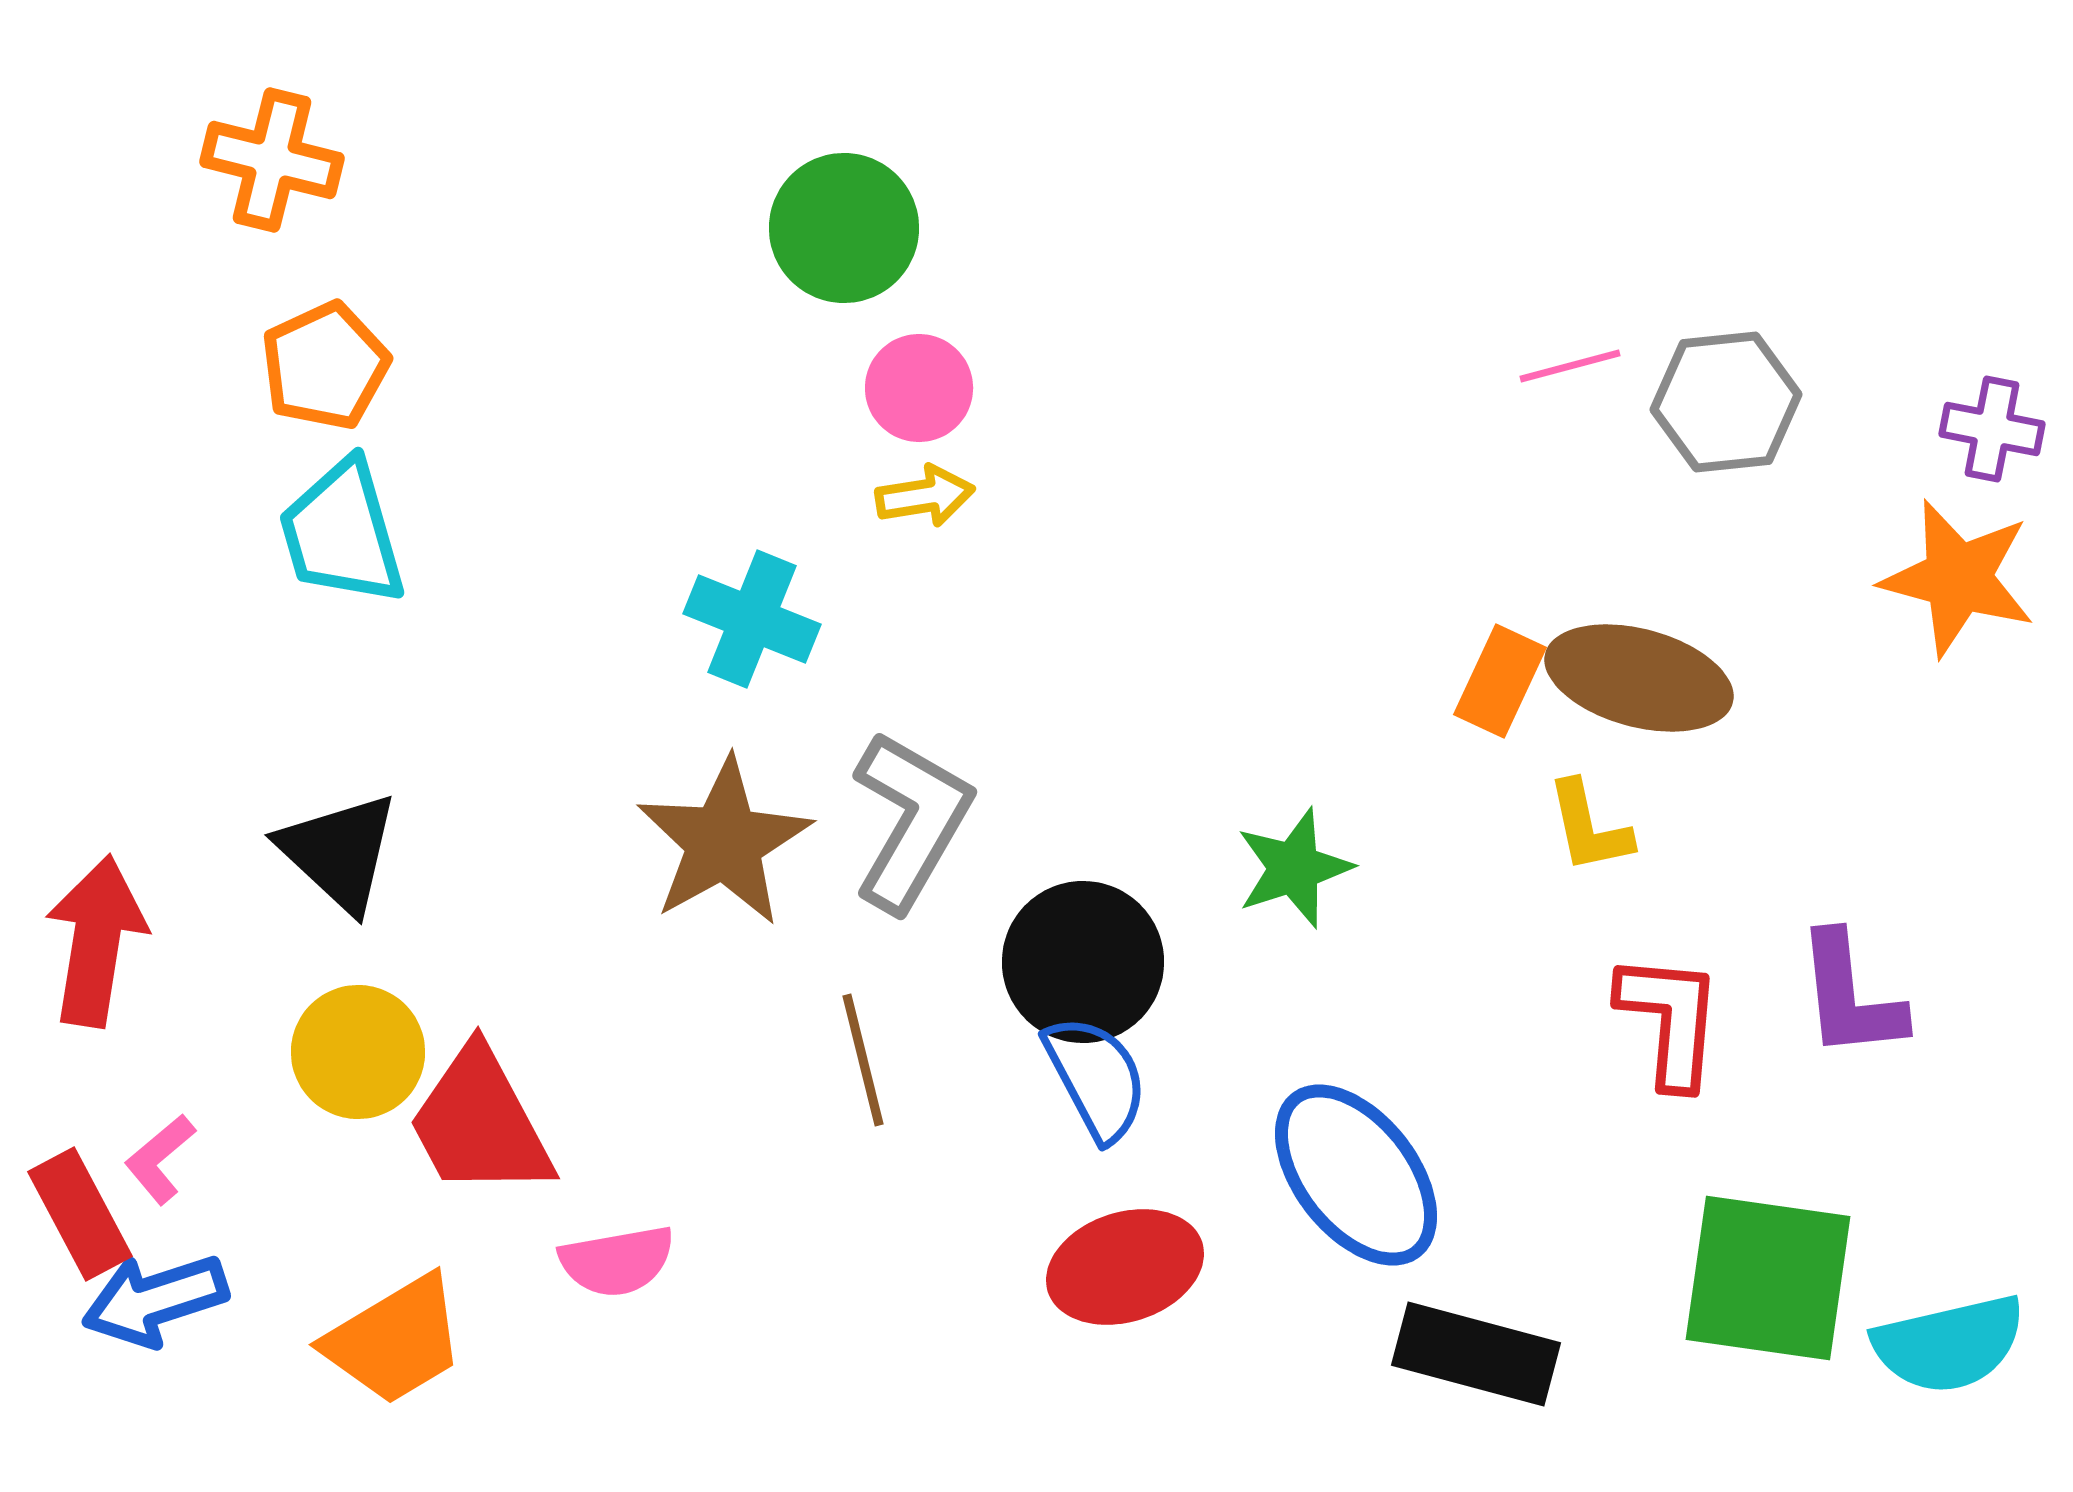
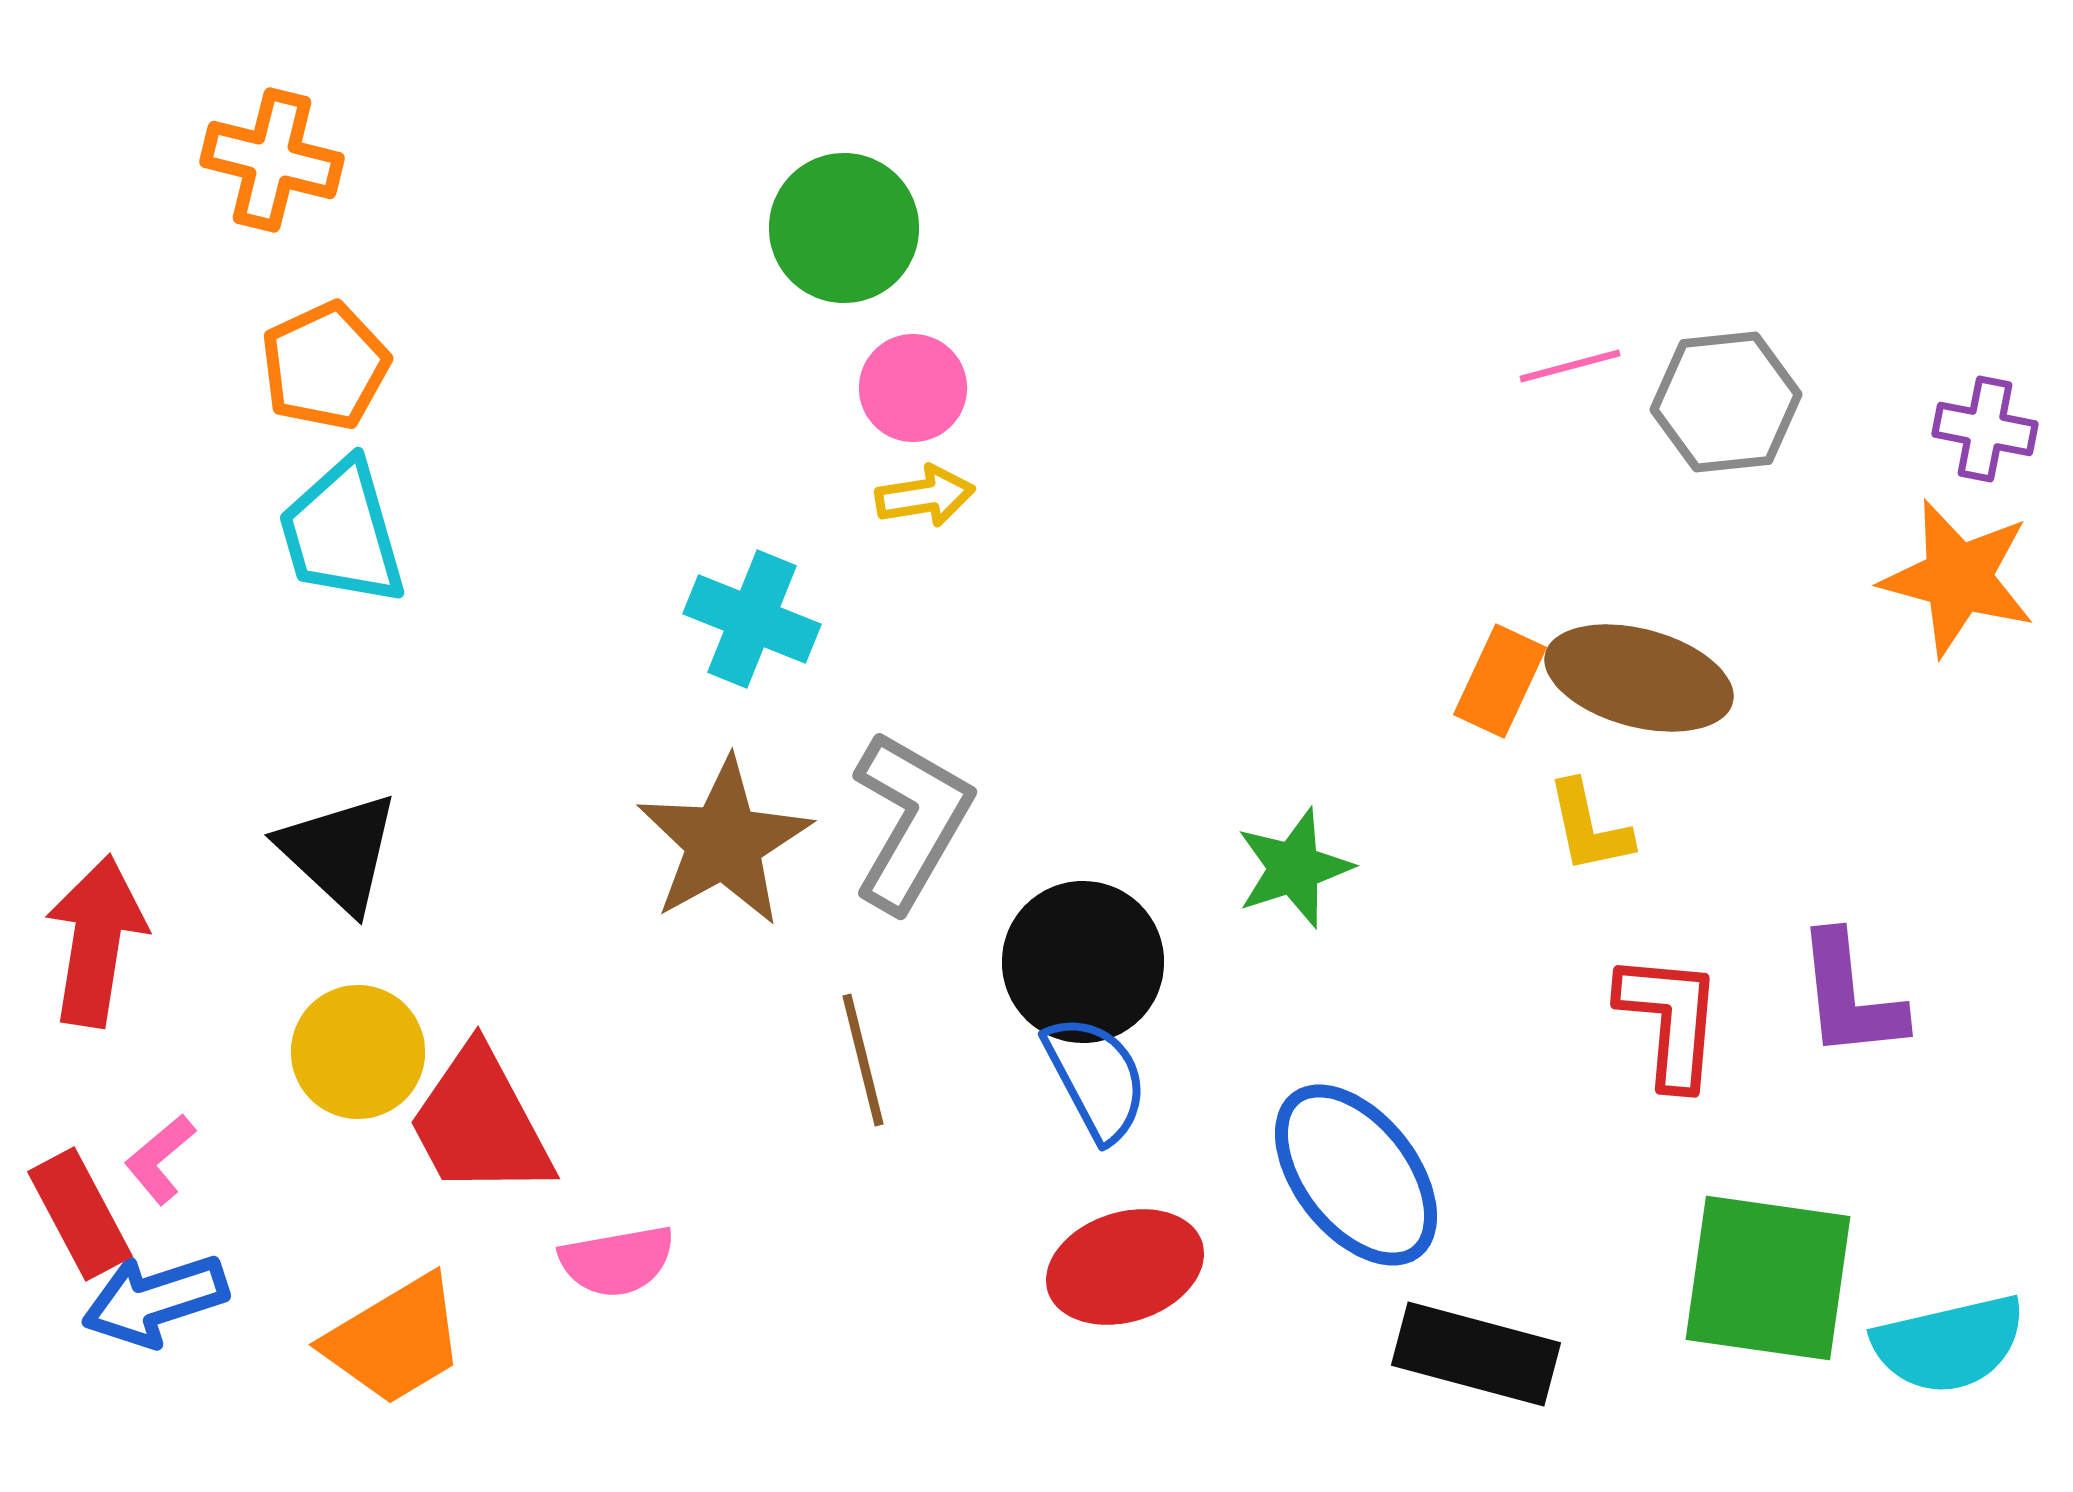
pink circle: moved 6 px left
purple cross: moved 7 px left
